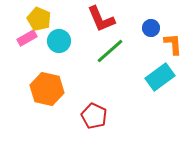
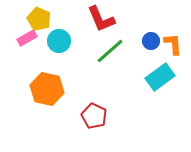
blue circle: moved 13 px down
